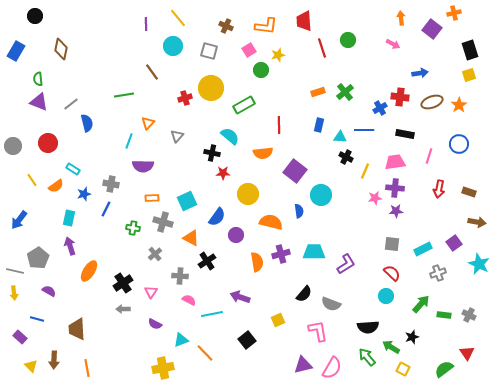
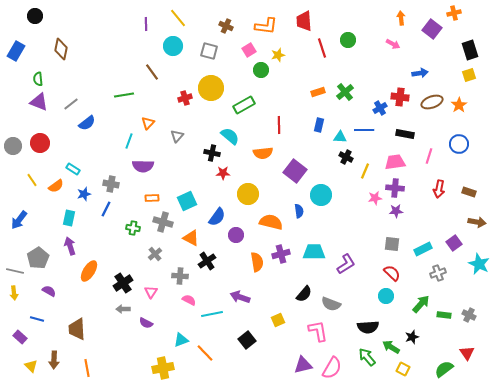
blue semicircle at (87, 123): rotated 66 degrees clockwise
red circle at (48, 143): moved 8 px left
purple semicircle at (155, 324): moved 9 px left, 1 px up
